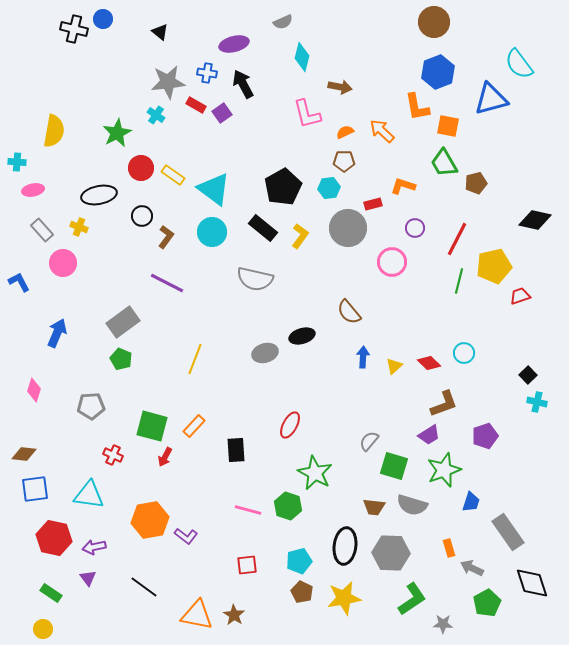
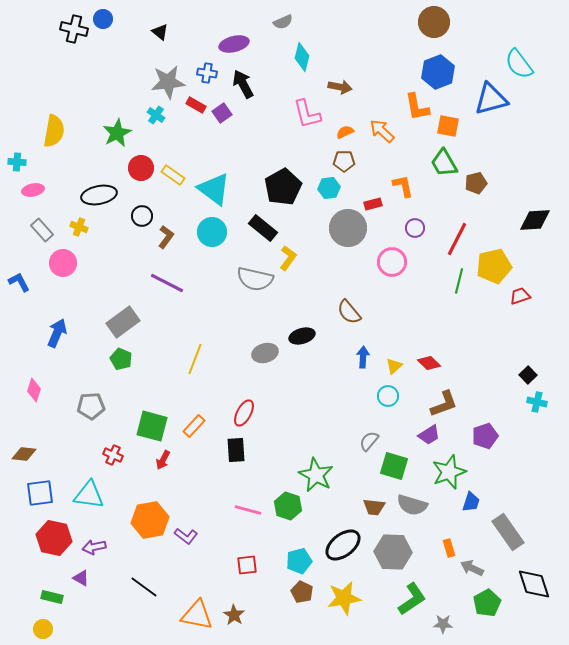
orange L-shape at (403, 186): rotated 60 degrees clockwise
black diamond at (535, 220): rotated 16 degrees counterclockwise
yellow L-shape at (300, 236): moved 12 px left, 22 px down
cyan circle at (464, 353): moved 76 px left, 43 px down
red ellipse at (290, 425): moved 46 px left, 12 px up
red arrow at (165, 457): moved 2 px left, 3 px down
green star at (444, 470): moved 5 px right, 2 px down
green star at (315, 473): moved 1 px right, 2 px down
blue square at (35, 489): moved 5 px right, 4 px down
black ellipse at (345, 546): moved 2 px left, 1 px up; rotated 45 degrees clockwise
gray hexagon at (391, 553): moved 2 px right, 1 px up
purple triangle at (88, 578): moved 7 px left; rotated 24 degrees counterclockwise
black diamond at (532, 583): moved 2 px right, 1 px down
green rectangle at (51, 593): moved 1 px right, 4 px down; rotated 20 degrees counterclockwise
